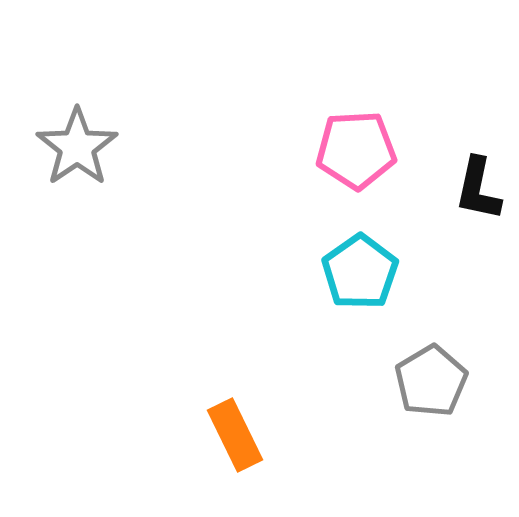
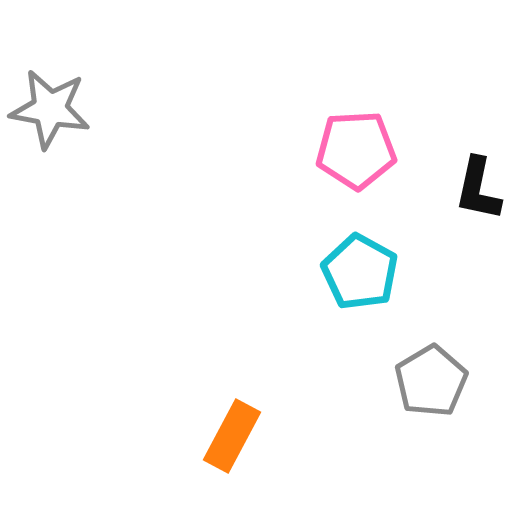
gray star: moved 27 px left, 38 px up; rotated 28 degrees counterclockwise
cyan pentagon: rotated 8 degrees counterclockwise
orange rectangle: moved 3 px left, 1 px down; rotated 54 degrees clockwise
